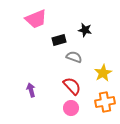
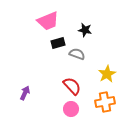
pink trapezoid: moved 12 px right, 2 px down
black rectangle: moved 1 px left, 3 px down
gray semicircle: moved 3 px right, 3 px up
yellow star: moved 4 px right, 1 px down
purple arrow: moved 6 px left, 3 px down; rotated 40 degrees clockwise
pink circle: moved 1 px down
